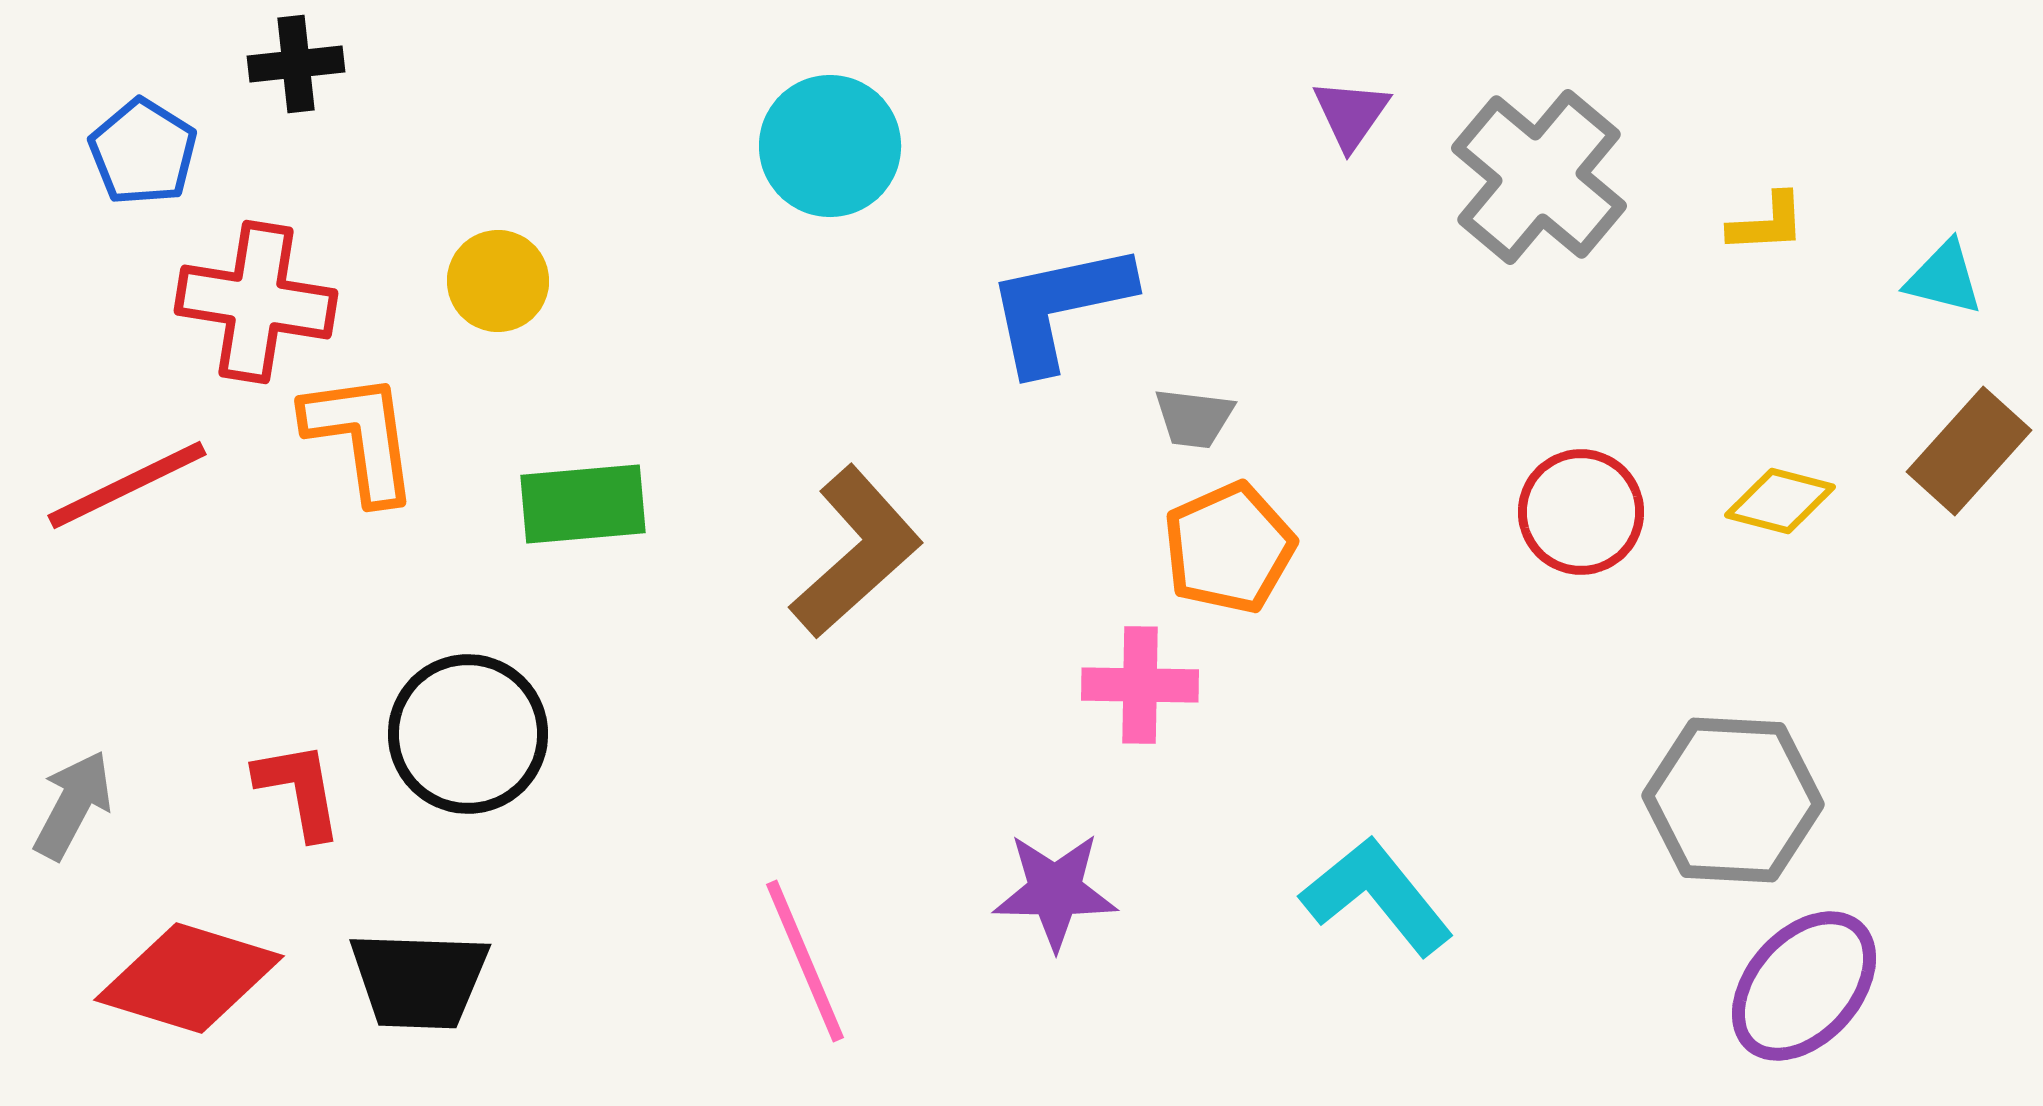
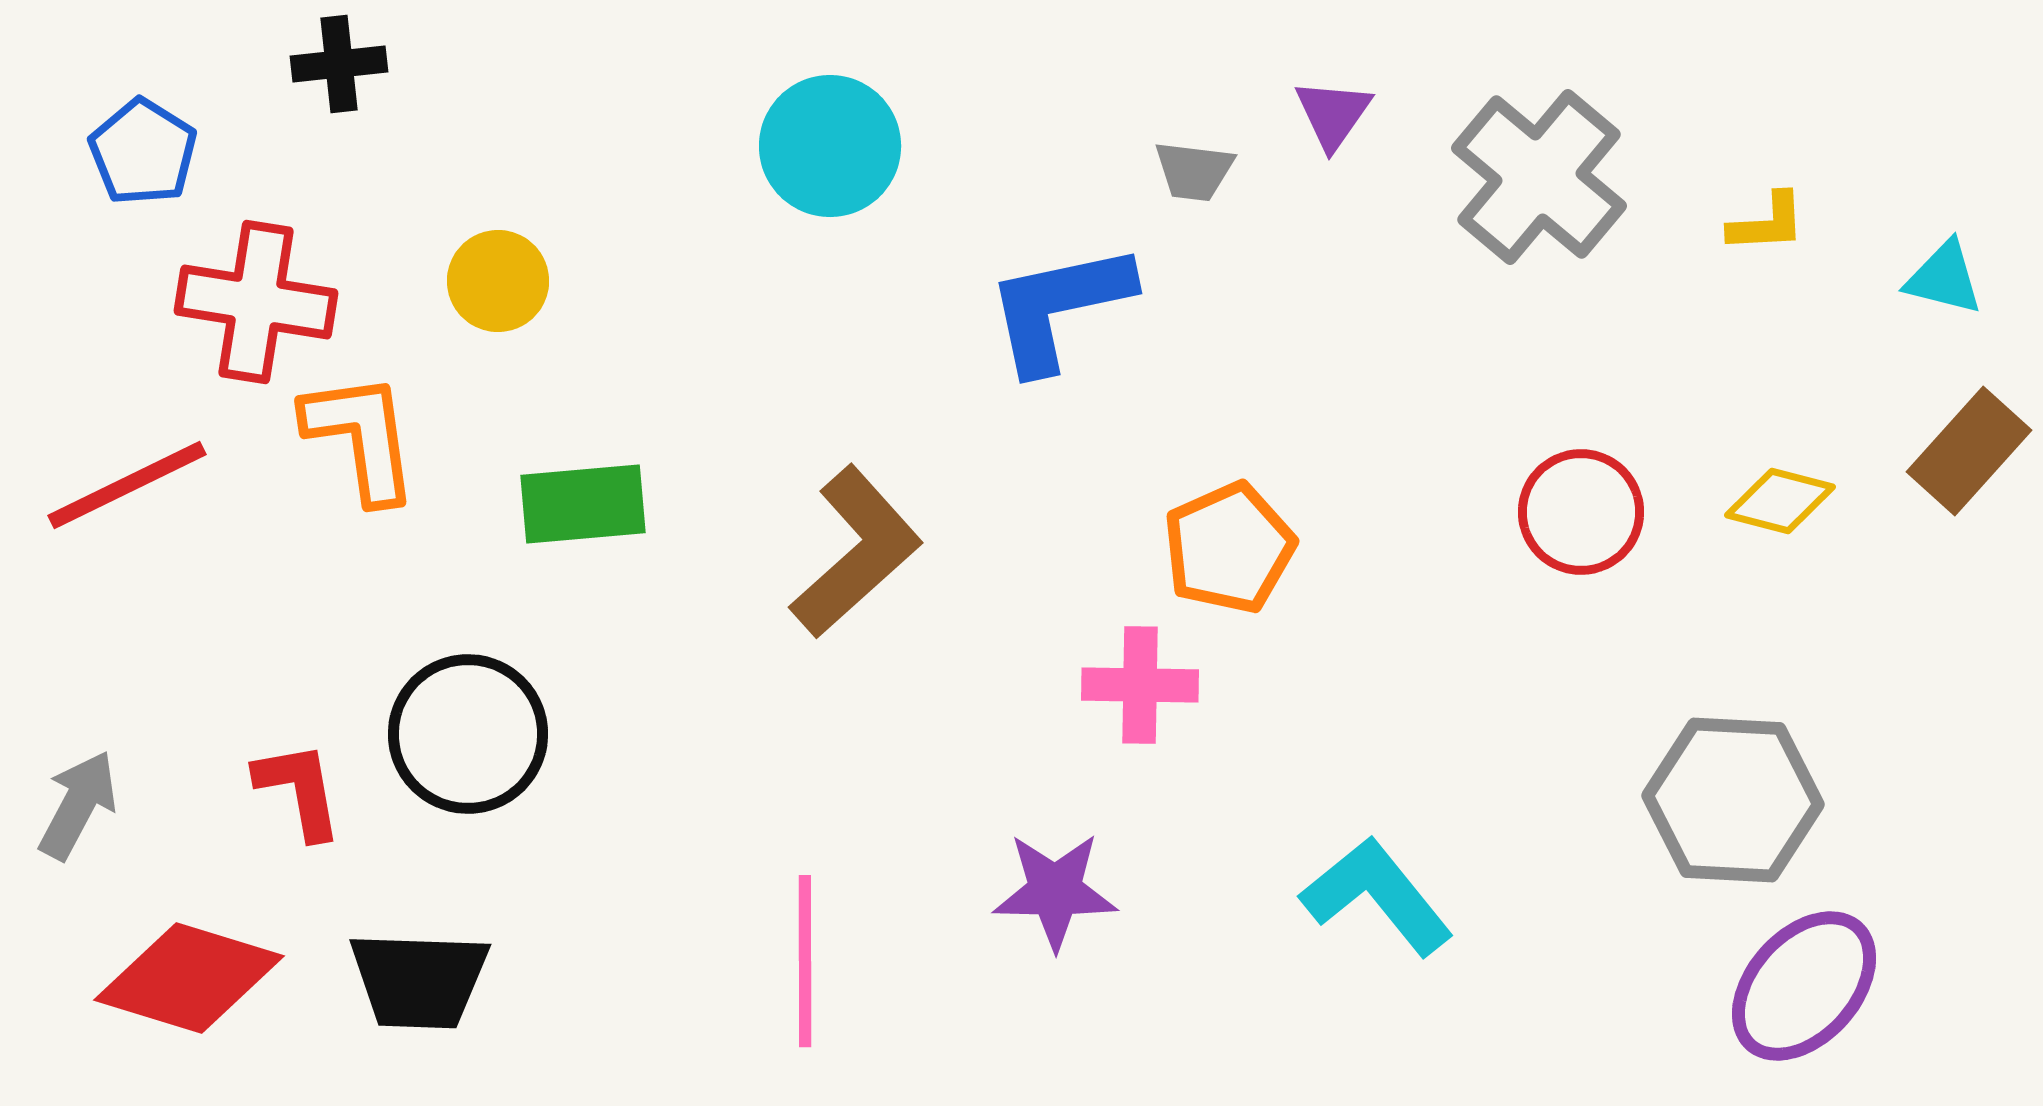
black cross: moved 43 px right
purple triangle: moved 18 px left
gray trapezoid: moved 247 px up
gray arrow: moved 5 px right
pink line: rotated 23 degrees clockwise
